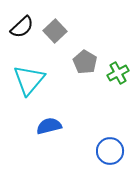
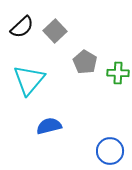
green cross: rotated 30 degrees clockwise
